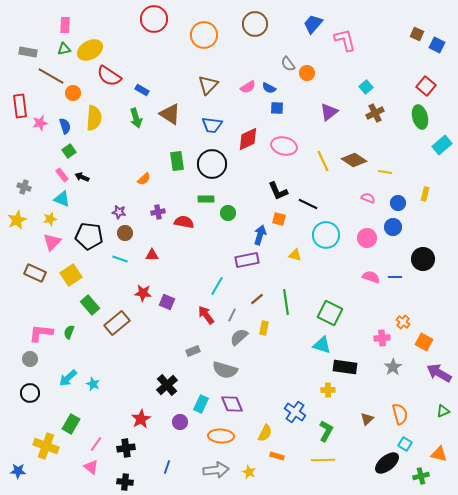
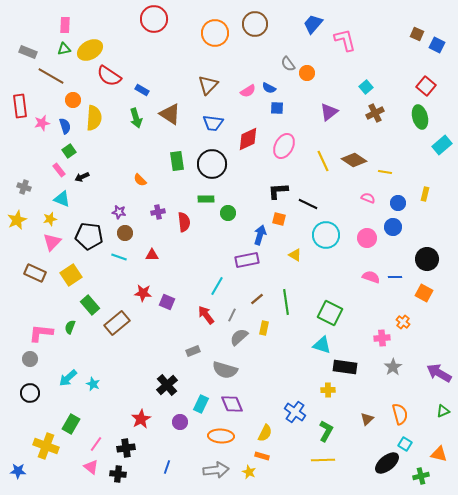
orange circle at (204, 35): moved 11 px right, 2 px up
gray rectangle at (28, 52): rotated 12 degrees clockwise
pink semicircle at (248, 87): moved 4 px down
orange circle at (73, 93): moved 7 px down
pink star at (40, 123): moved 2 px right
blue trapezoid at (212, 125): moved 1 px right, 2 px up
pink ellipse at (284, 146): rotated 75 degrees counterclockwise
pink rectangle at (62, 175): moved 3 px left, 5 px up
black arrow at (82, 177): rotated 48 degrees counterclockwise
orange semicircle at (144, 179): moved 4 px left, 1 px down; rotated 88 degrees clockwise
black L-shape at (278, 191): rotated 110 degrees clockwise
red semicircle at (184, 222): rotated 72 degrees clockwise
yellow triangle at (295, 255): rotated 16 degrees clockwise
cyan line at (120, 259): moved 1 px left, 2 px up
black circle at (423, 259): moved 4 px right
green semicircle at (69, 332): moved 1 px right, 5 px up
orange square at (424, 342): moved 49 px up
orange rectangle at (277, 456): moved 15 px left
black cross at (125, 482): moved 7 px left, 8 px up
